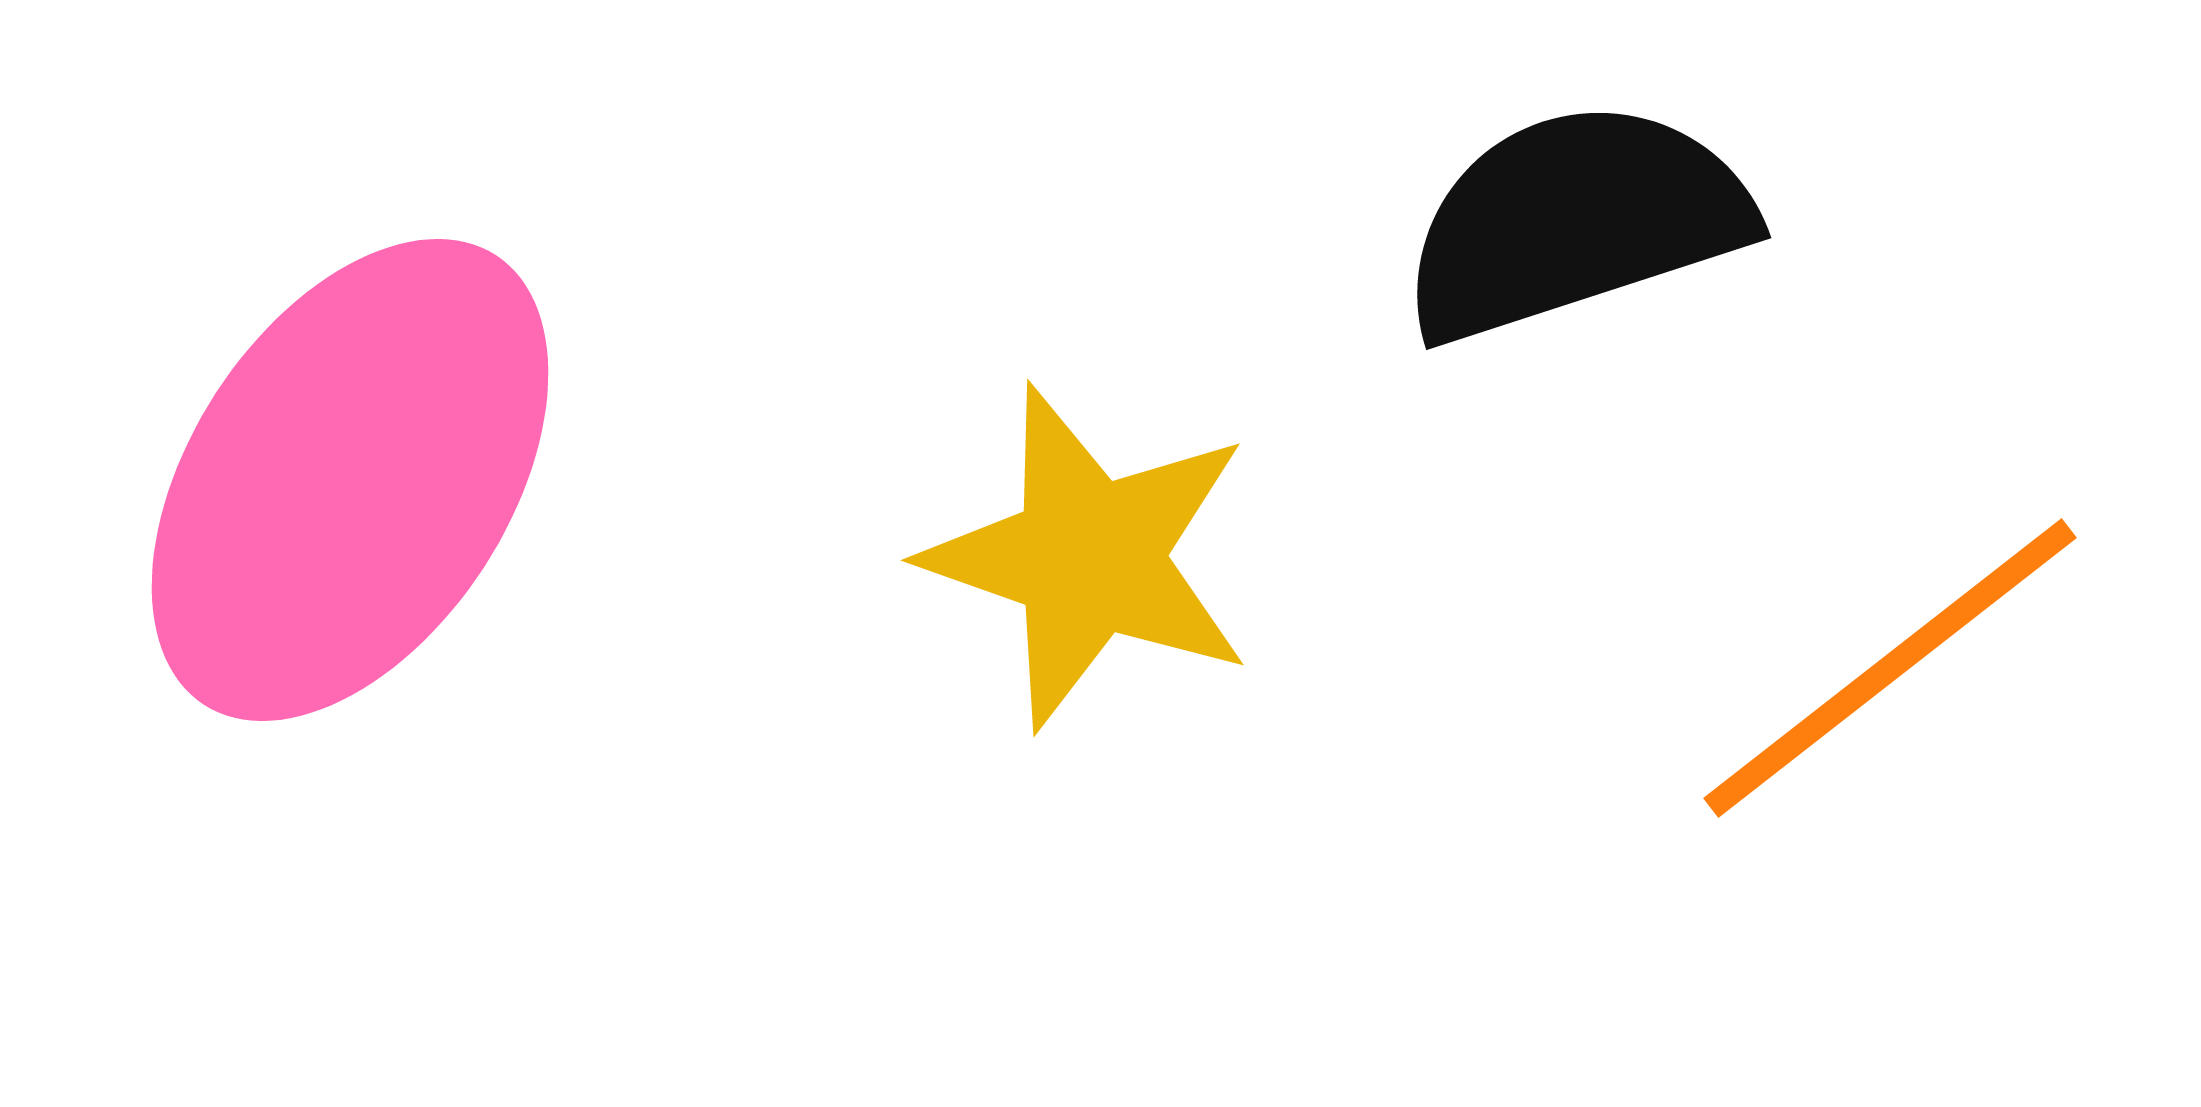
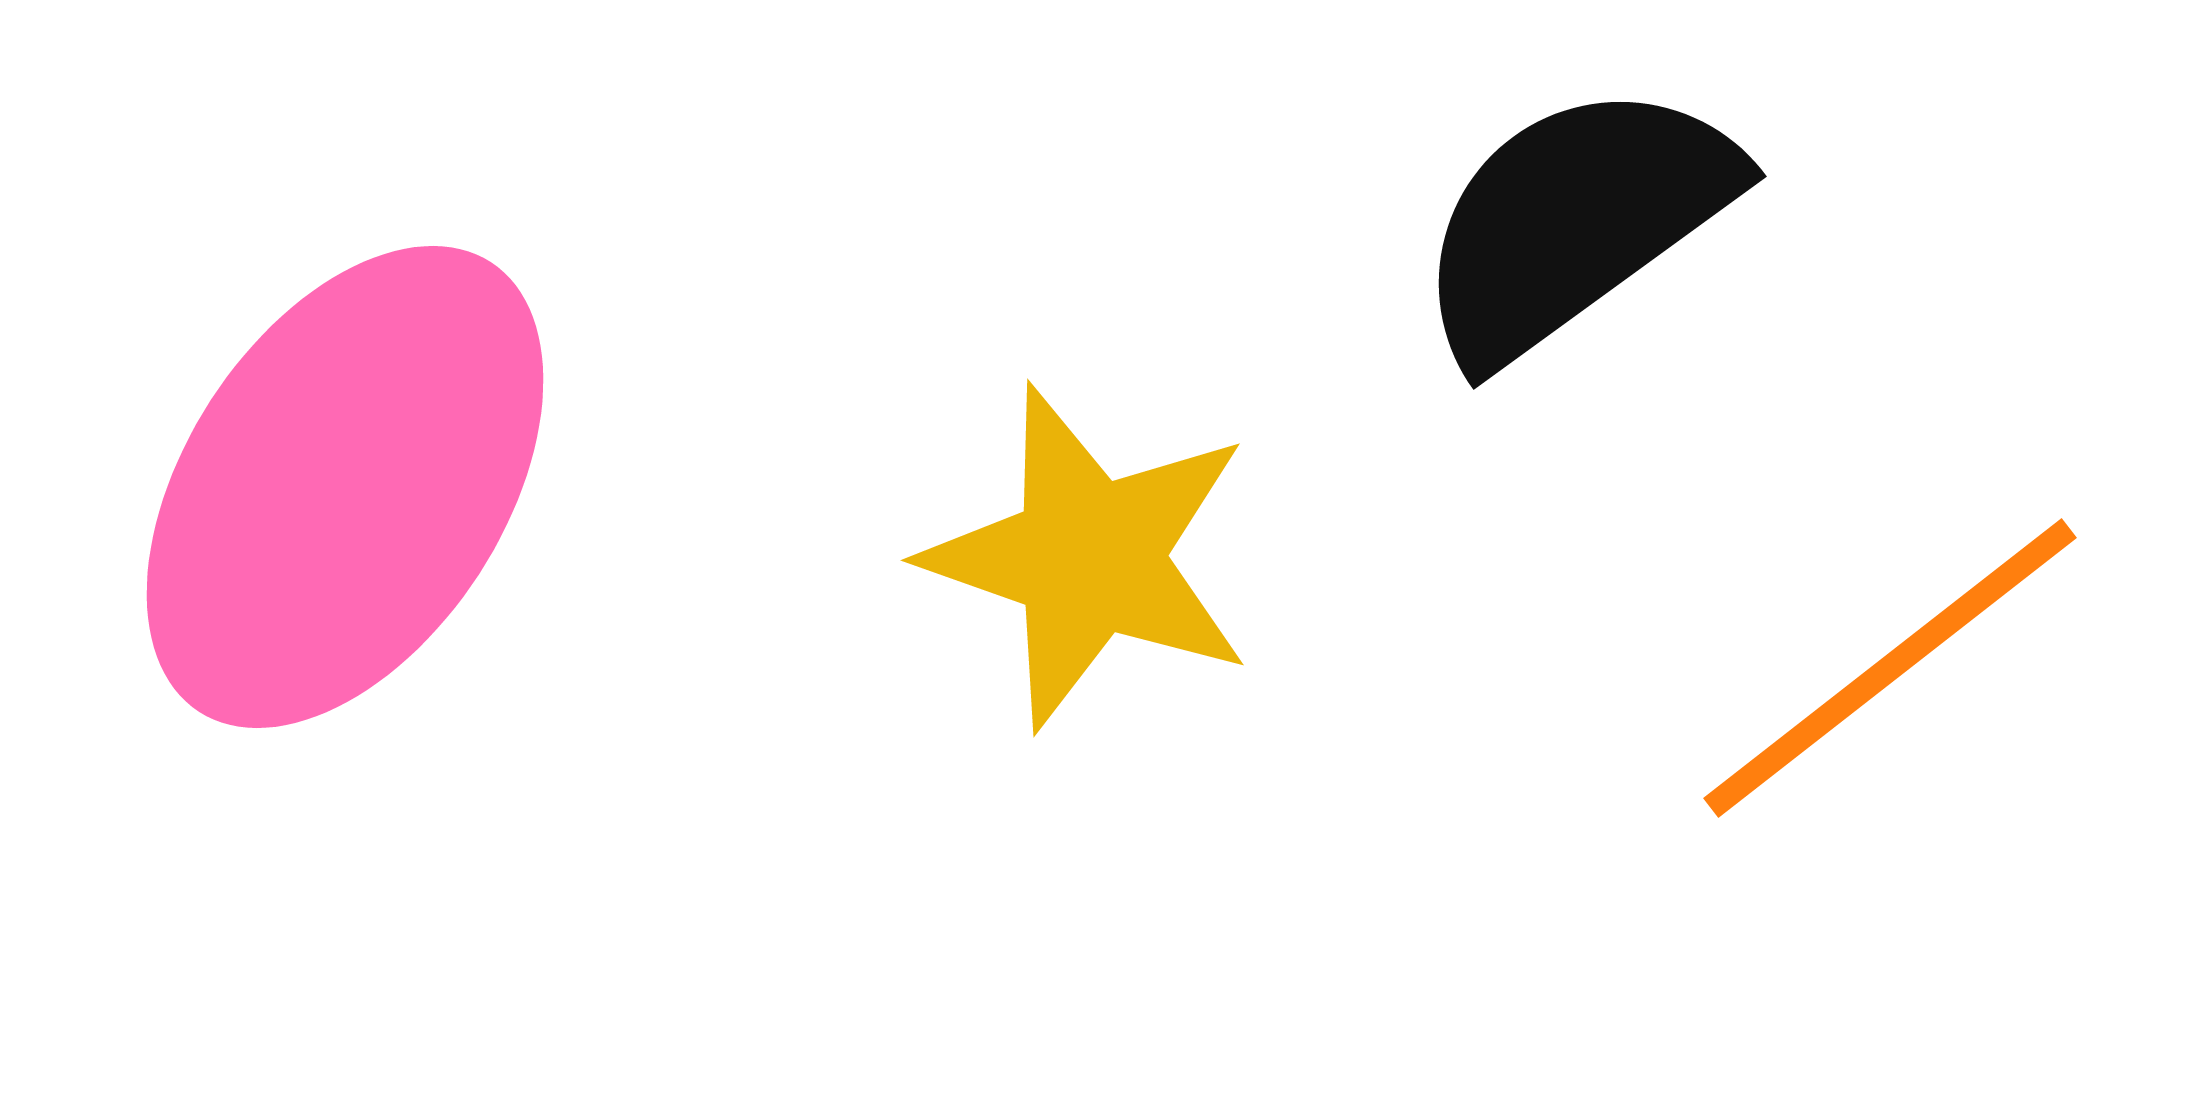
black semicircle: rotated 18 degrees counterclockwise
pink ellipse: moved 5 px left, 7 px down
